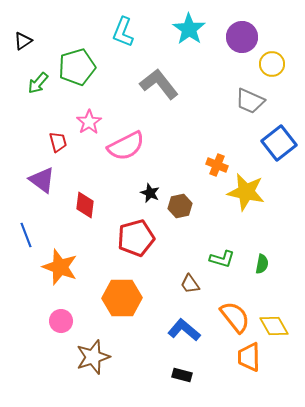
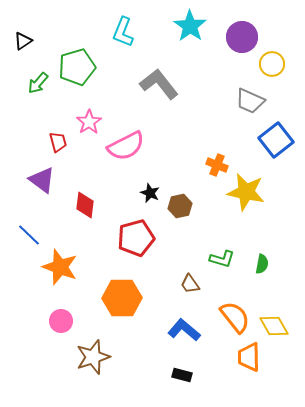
cyan star: moved 1 px right, 3 px up
blue square: moved 3 px left, 3 px up
blue line: moved 3 px right; rotated 25 degrees counterclockwise
